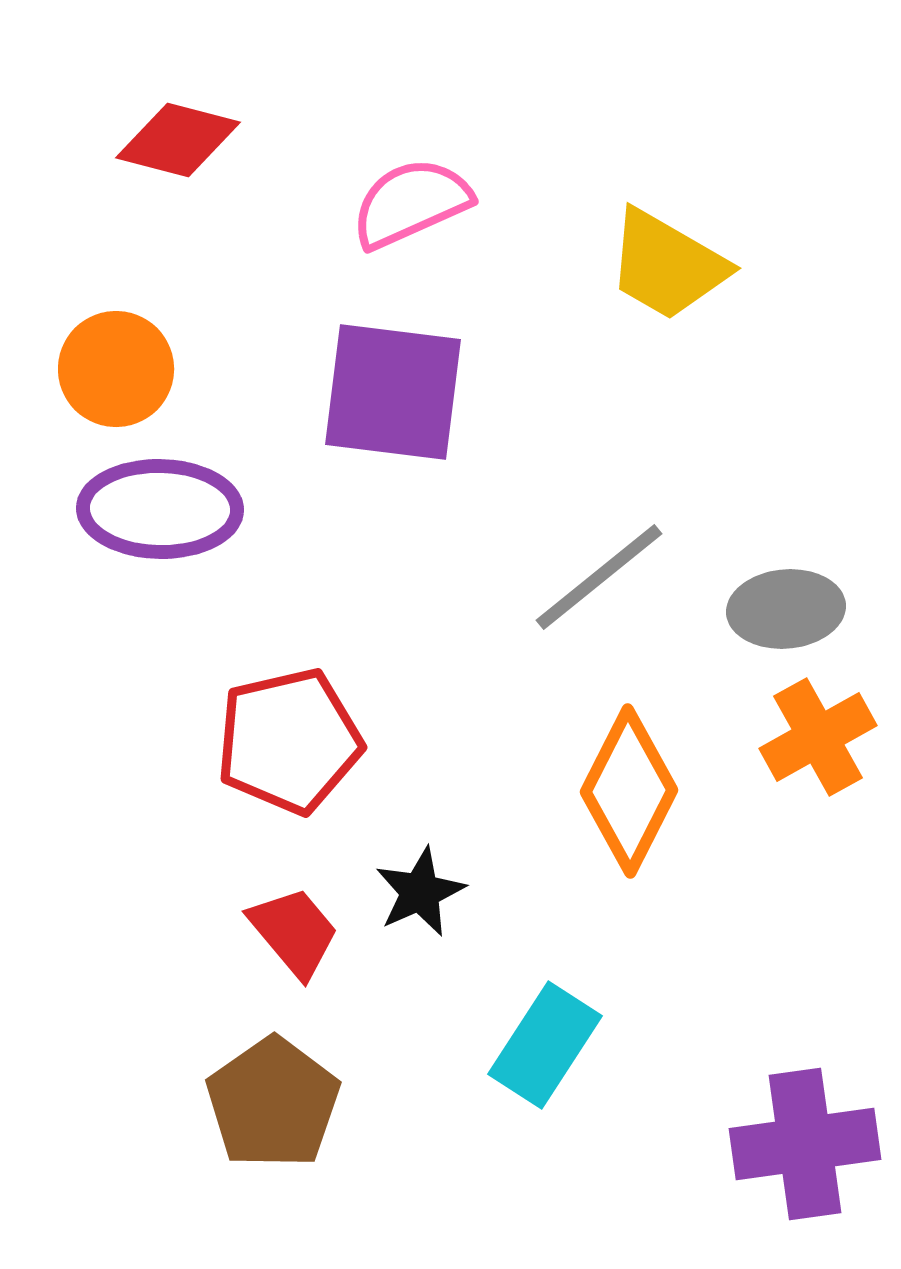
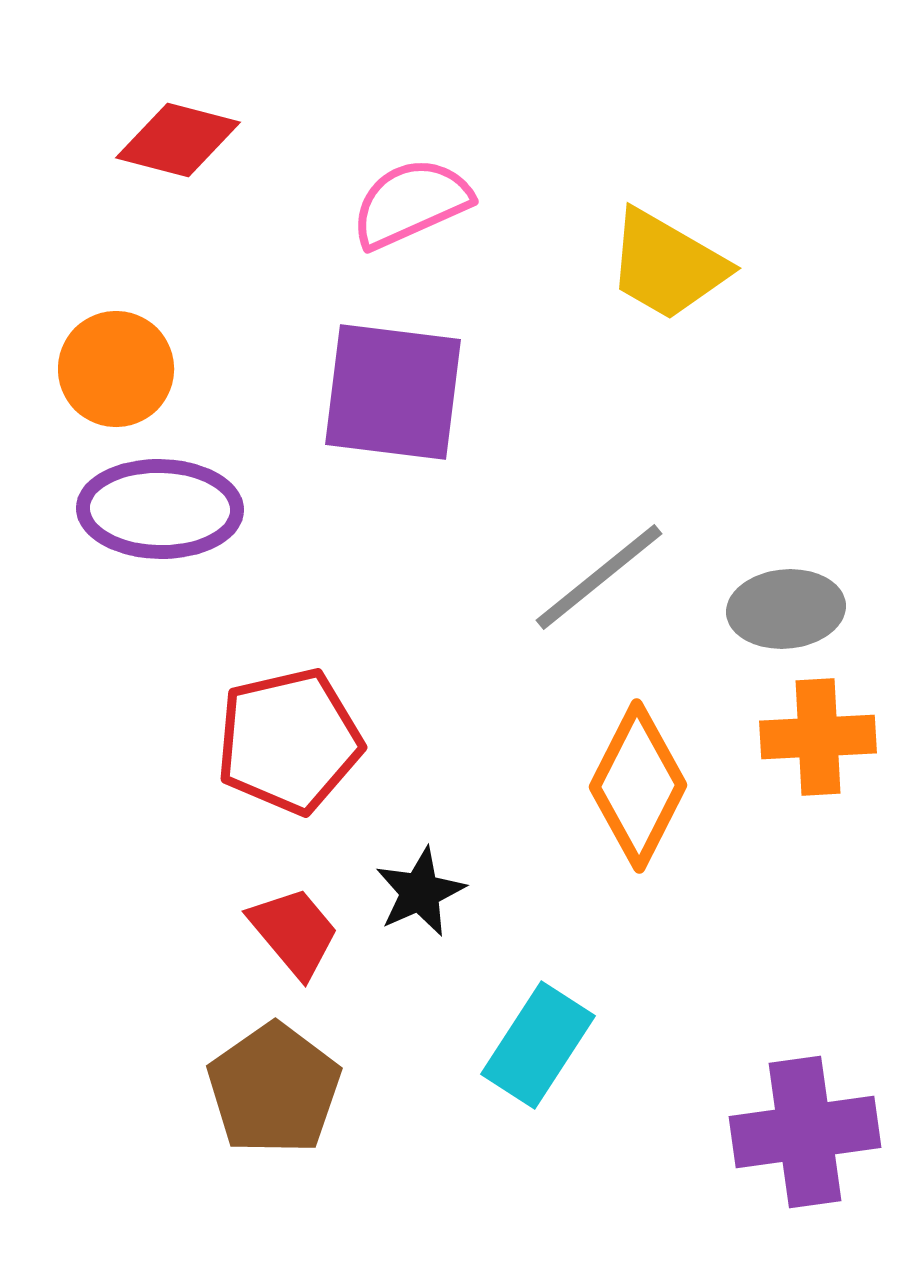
orange cross: rotated 26 degrees clockwise
orange diamond: moved 9 px right, 5 px up
cyan rectangle: moved 7 px left
brown pentagon: moved 1 px right, 14 px up
purple cross: moved 12 px up
